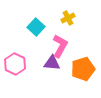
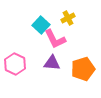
cyan square: moved 5 px right, 2 px up
pink L-shape: moved 5 px left, 7 px up; rotated 125 degrees clockwise
